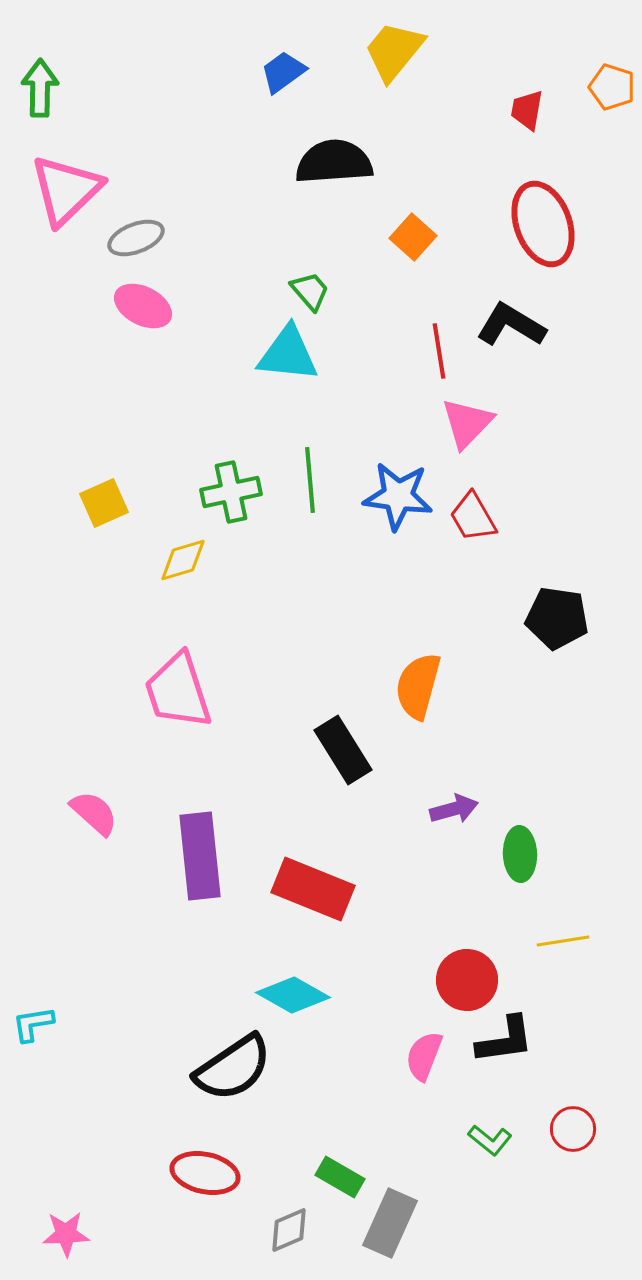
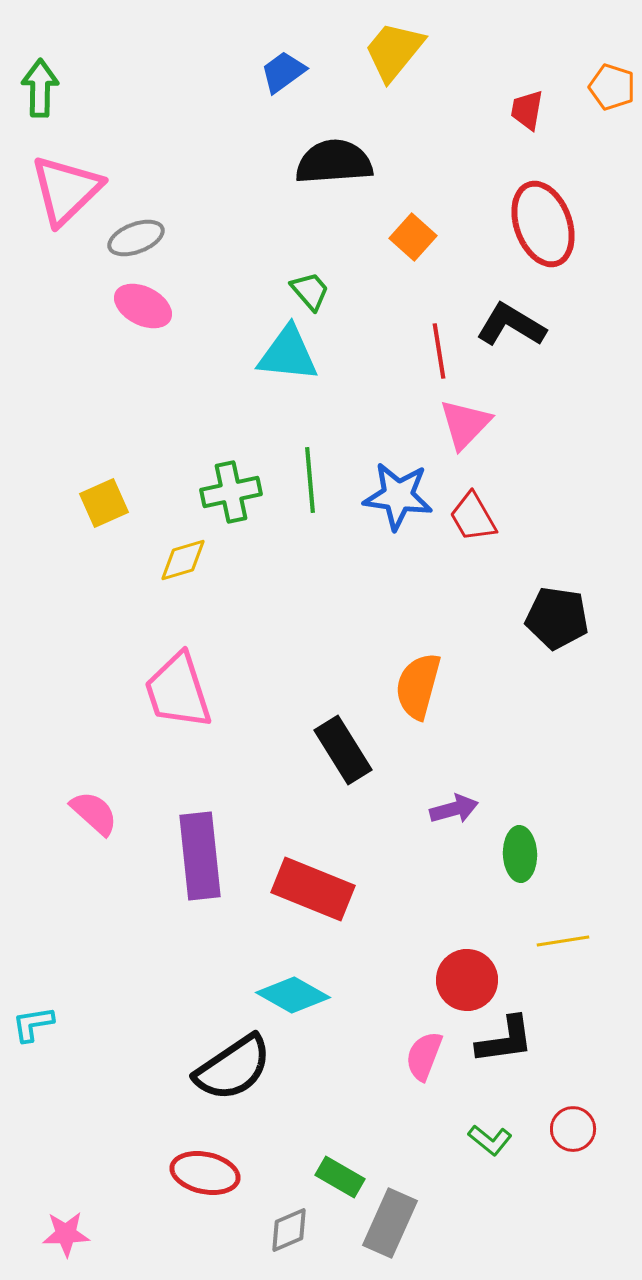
pink triangle at (467, 423): moved 2 px left, 1 px down
